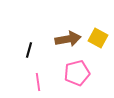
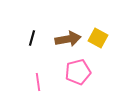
black line: moved 3 px right, 12 px up
pink pentagon: moved 1 px right, 1 px up
